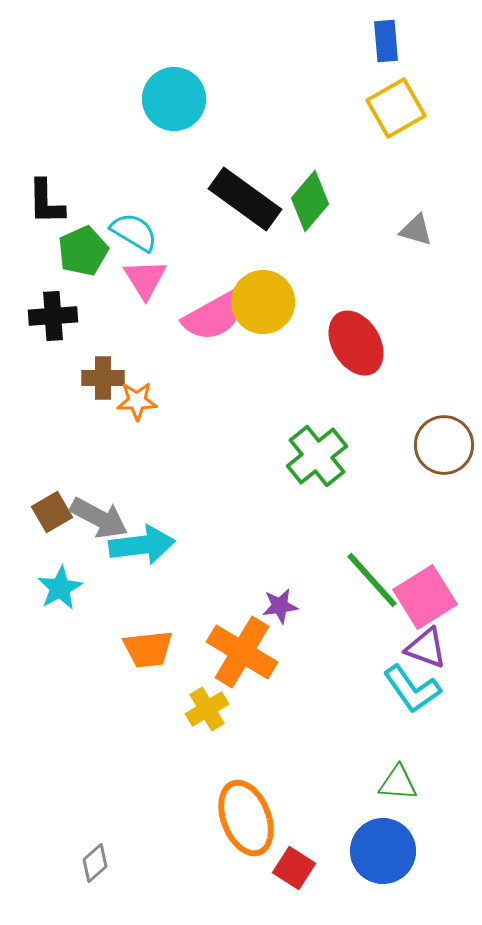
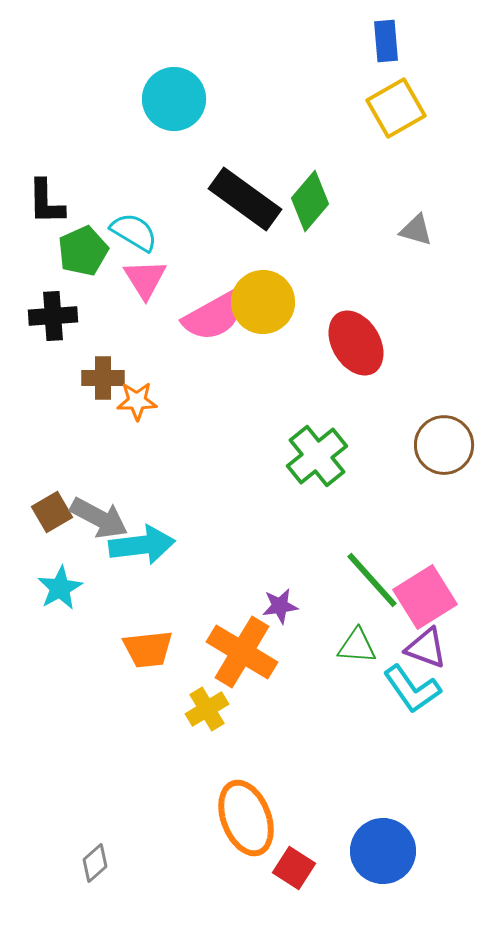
green triangle: moved 41 px left, 137 px up
